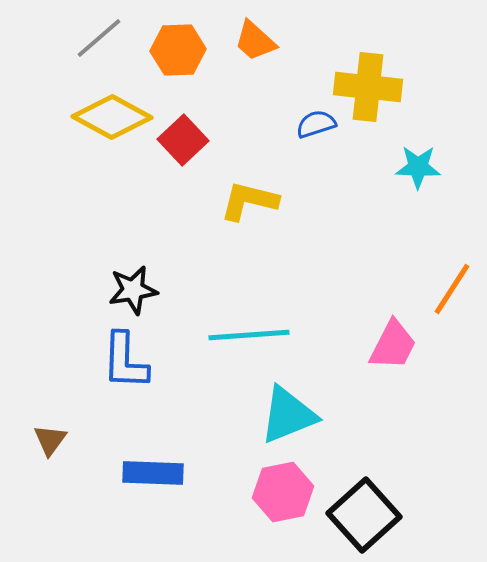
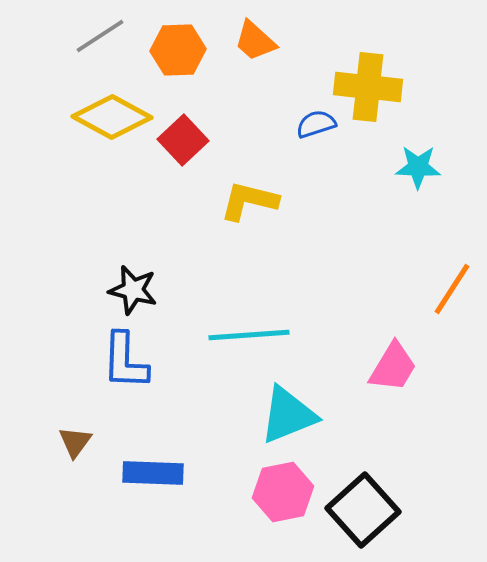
gray line: moved 1 px right, 2 px up; rotated 8 degrees clockwise
black star: rotated 24 degrees clockwise
pink trapezoid: moved 22 px down; rotated 4 degrees clockwise
brown triangle: moved 25 px right, 2 px down
black square: moved 1 px left, 5 px up
